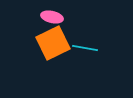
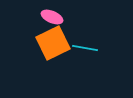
pink ellipse: rotated 10 degrees clockwise
